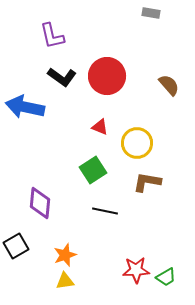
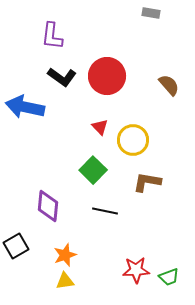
purple L-shape: rotated 20 degrees clockwise
red triangle: rotated 24 degrees clockwise
yellow circle: moved 4 px left, 3 px up
green square: rotated 12 degrees counterclockwise
purple diamond: moved 8 px right, 3 px down
green trapezoid: moved 3 px right; rotated 10 degrees clockwise
